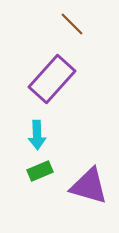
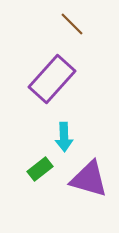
cyan arrow: moved 27 px right, 2 px down
green rectangle: moved 2 px up; rotated 15 degrees counterclockwise
purple triangle: moved 7 px up
